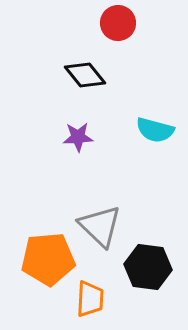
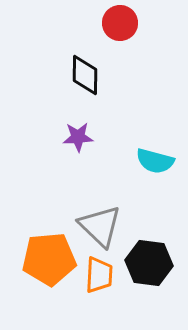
red circle: moved 2 px right
black diamond: rotated 39 degrees clockwise
cyan semicircle: moved 31 px down
orange pentagon: moved 1 px right
black hexagon: moved 1 px right, 4 px up
orange trapezoid: moved 9 px right, 24 px up
